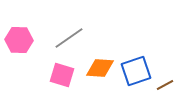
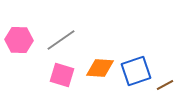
gray line: moved 8 px left, 2 px down
